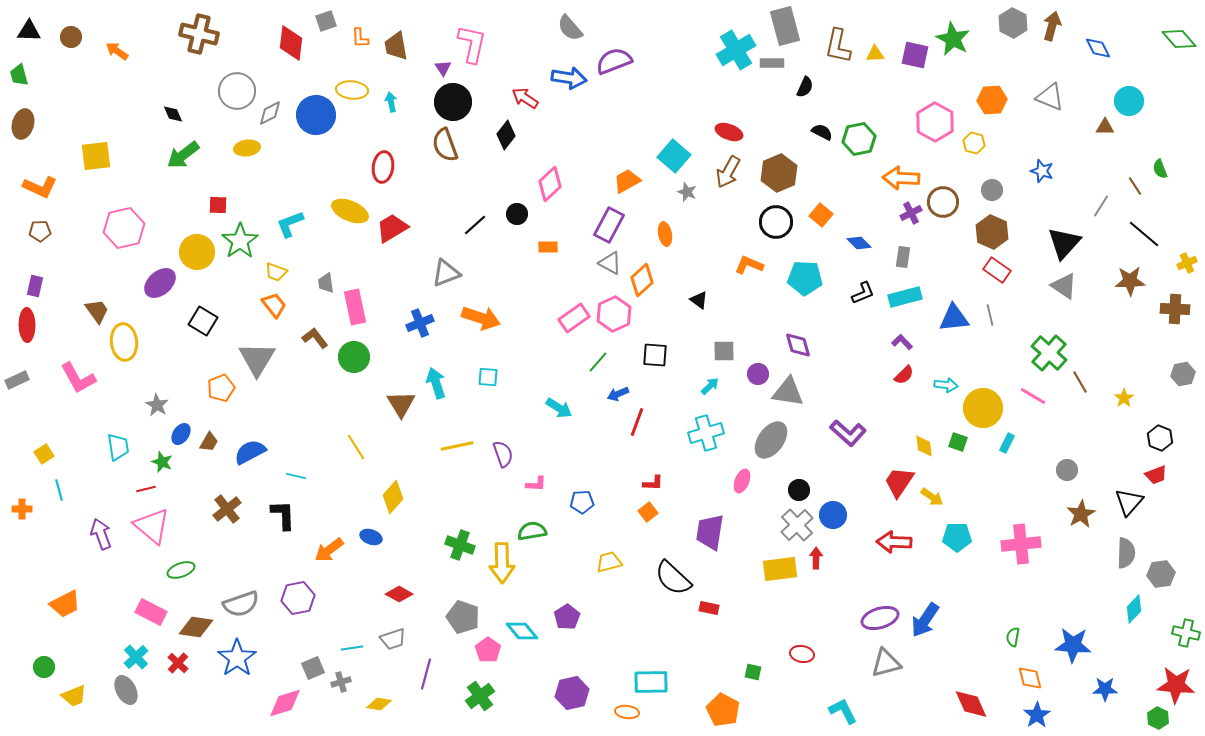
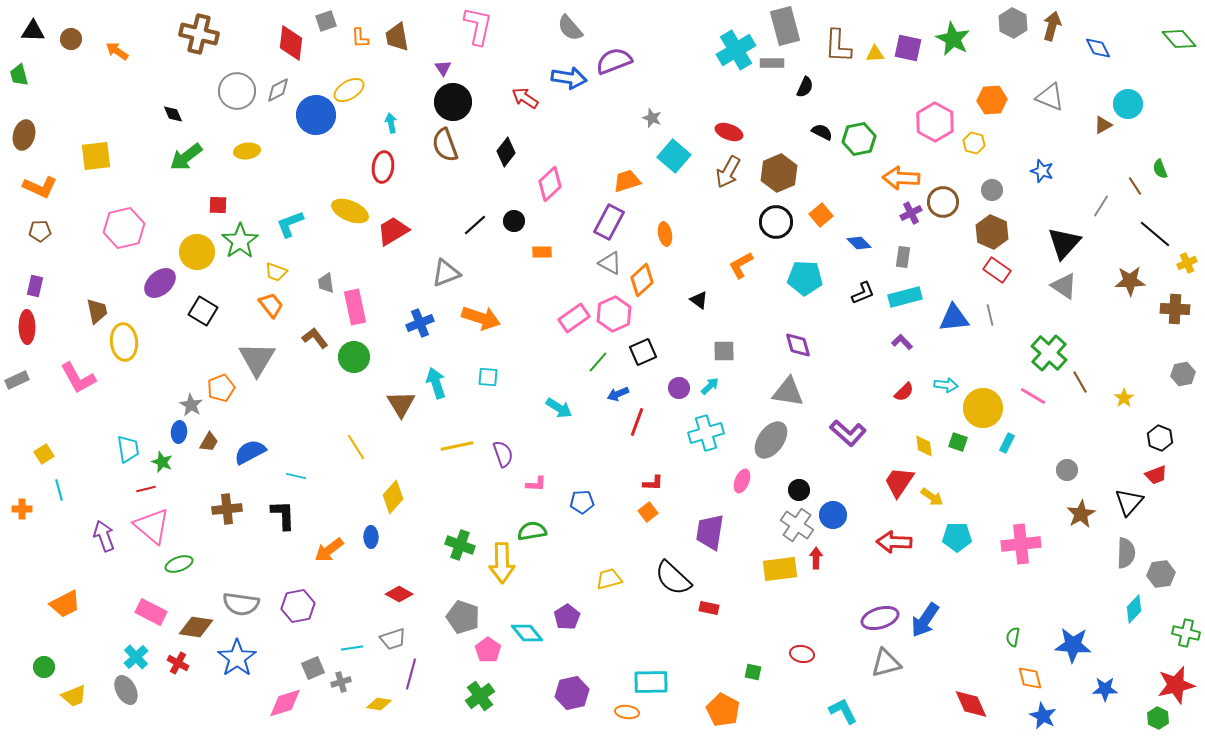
black triangle at (29, 31): moved 4 px right
brown circle at (71, 37): moved 2 px down
pink L-shape at (472, 44): moved 6 px right, 18 px up
brown trapezoid at (396, 46): moved 1 px right, 9 px up
brown L-shape at (838, 46): rotated 9 degrees counterclockwise
purple square at (915, 55): moved 7 px left, 7 px up
yellow ellipse at (352, 90): moved 3 px left; rotated 36 degrees counterclockwise
cyan circle at (1129, 101): moved 1 px left, 3 px down
cyan arrow at (391, 102): moved 21 px down
gray diamond at (270, 113): moved 8 px right, 23 px up
brown ellipse at (23, 124): moved 1 px right, 11 px down
brown triangle at (1105, 127): moved 2 px left, 2 px up; rotated 30 degrees counterclockwise
black diamond at (506, 135): moved 17 px down
yellow ellipse at (247, 148): moved 3 px down
green arrow at (183, 155): moved 3 px right, 2 px down
orange trapezoid at (627, 181): rotated 12 degrees clockwise
gray star at (687, 192): moved 35 px left, 74 px up
black circle at (517, 214): moved 3 px left, 7 px down
orange square at (821, 215): rotated 10 degrees clockwise
purple rectangle at (609, 225): moved 3 px up
red trapezoid at (392, 228): moved 1 px right, 3 px down
black line at (1144, 234): moved 11 px right
orange rectangle at (548, 247): moved 6 px left, 5 px down
orange L-shape at (749, 265): moved 8 px left; rotated 52 degrees counterclockwise
orange trapezoid at (274, 305): moved 3 px left
brown trapezoid at (97, 311): rotated 24 degrees clockwise
black square at (203, 321): moved 10 px up
red ellipse at (27, 325): moved 2 px down
black square at (655, 355): moved 12 px left, 3 px up; rotated 28 degrees counterclockwise
purple circle at (758, 374): moved 79 px left, 14 px down
red semicircle at (904, 375): moved 17 px down
gray star at (157, 405): moved 34 px right
blue ellipse at (181, 434): moved 2 px left, 2 px up; rotated 30 degrees counterclockwise
cyan trapezoid at (118, 447): moved 10 px right, 2 px down
brown cross at (227, 509): rotated 32 degrees clockwise
gray cross at (797, 525): rotated 12 degrees counterclockwise
purple arrow at (101, 534): moved 3 px right, 2 px down
blue ellipse at (371, 537): rotated 70 degrees clockwise
yellow trapezoid at (609, 562): moved 17 px down
green ellipse at (181, 570): moved 2 px left, 6 px up
purple hexagon at (298, 598): moved 8 px down
gray semicircle at (241, 604): rotated 27 degrees clockwise
cyan diamond at (522, 631): moved 5 px right, 2 px down
red cross at (178, 663): rotated 15 degrees counterclockwise
purple line at (426, 674): moved 15 px left
red star at (1176, 685): rotated 18 degrees counterclockwise
blue star at (1037, 715): moved 6 px right, 1 px down; rotated 12 degrees counterclockwise
